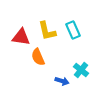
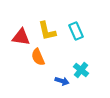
cyan rectangle: moved 3 px right, 1 px down
